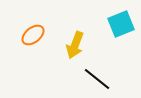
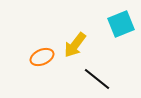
orange ellipse: moved 9 px right, 22 px down; rotated 15 degrees clockwise
yellow arrow: rotated 16 degrees clockwise
